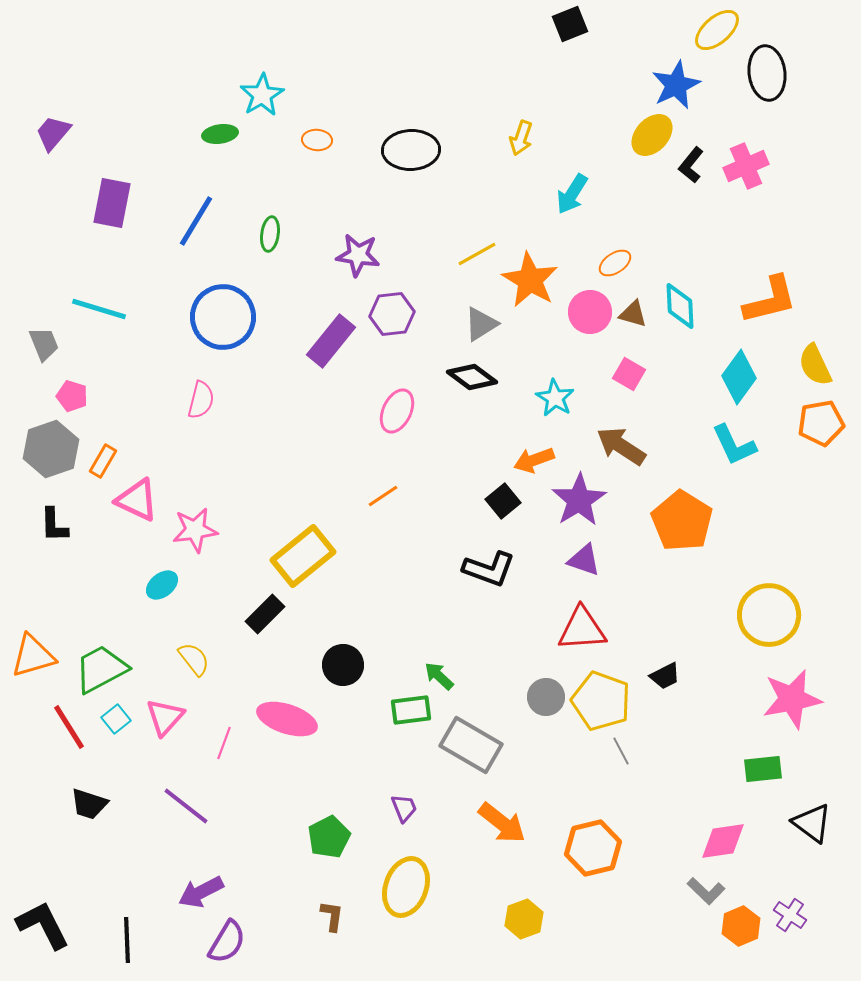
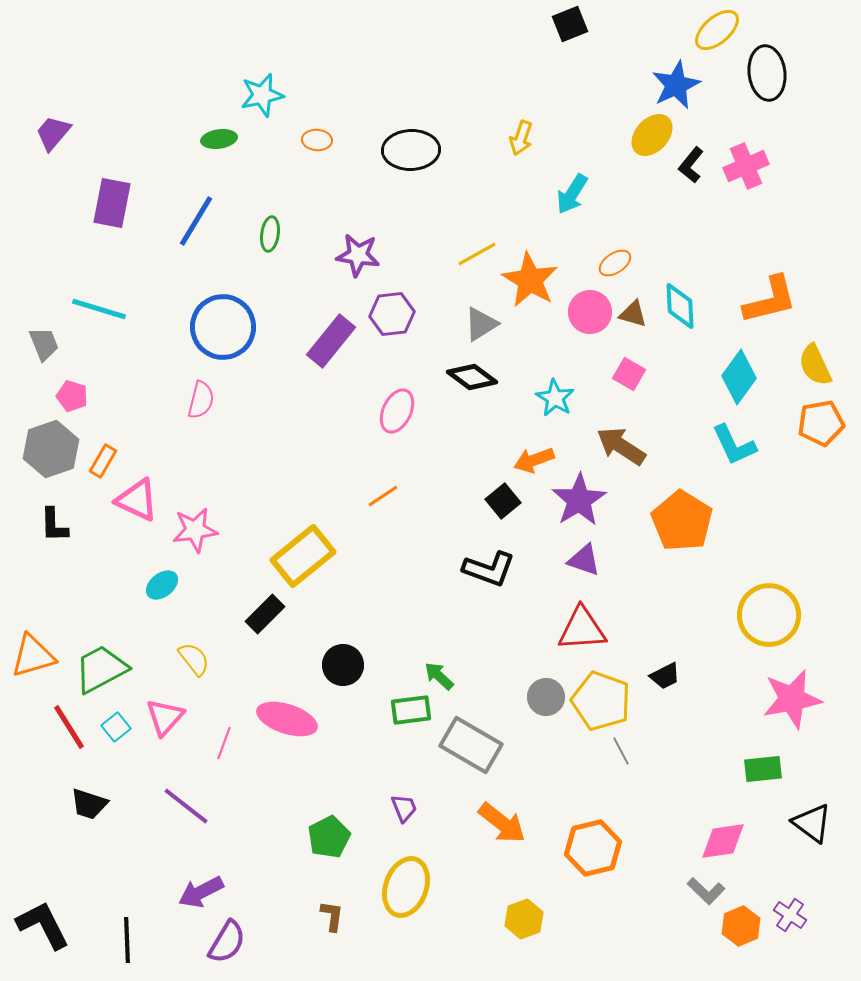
cyan star at (262, 95): rotated 18 degrees clockwise
green ellipse at (220, 134): moved 1 px left, 5 px down
blue circle at (223, 317): moved 10 px down
cyan square at (116, 719): moved 8 px down
